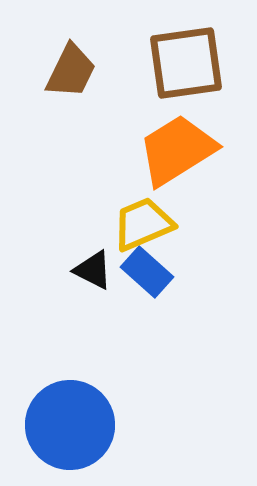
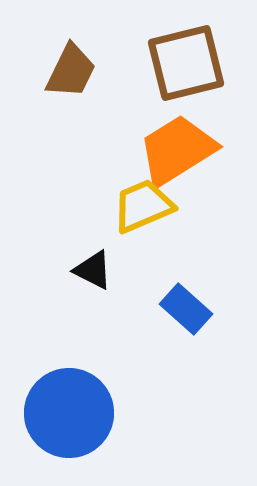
brown square: rotated 6 degrees counterclockwise
yellow trapezoid: moved 18 px up
blue rectangle: moved 39 px right, 37 px down
blue circle: moved 1 px left, 12 px up
